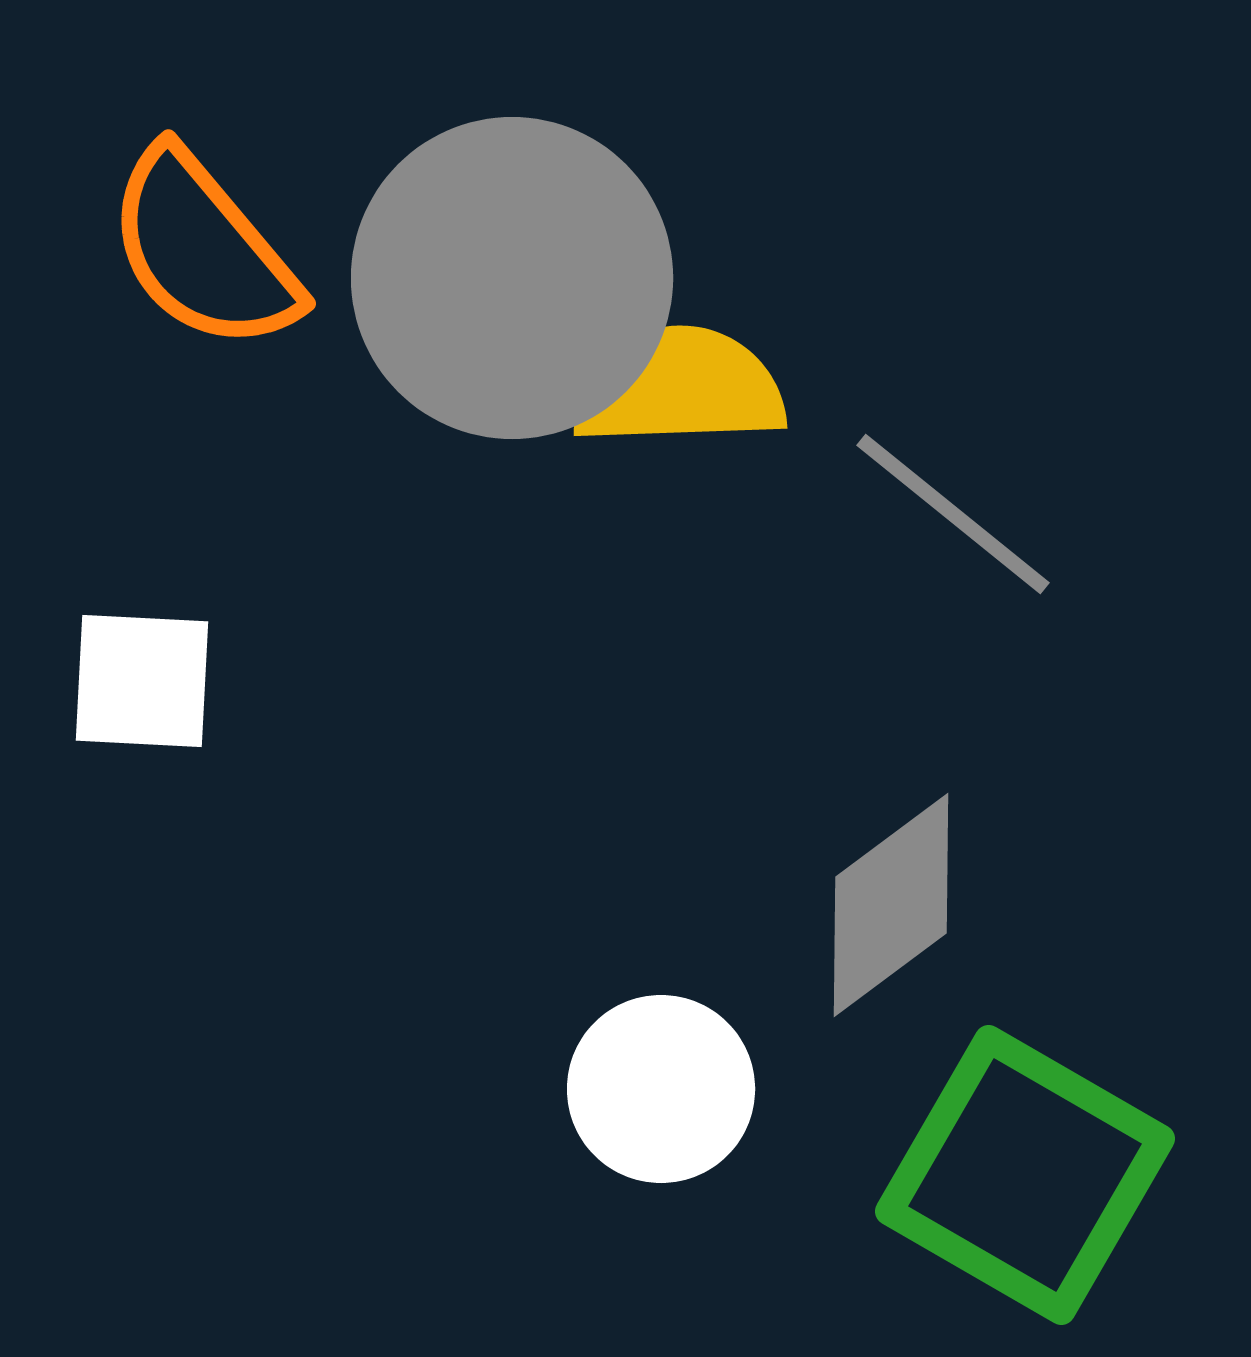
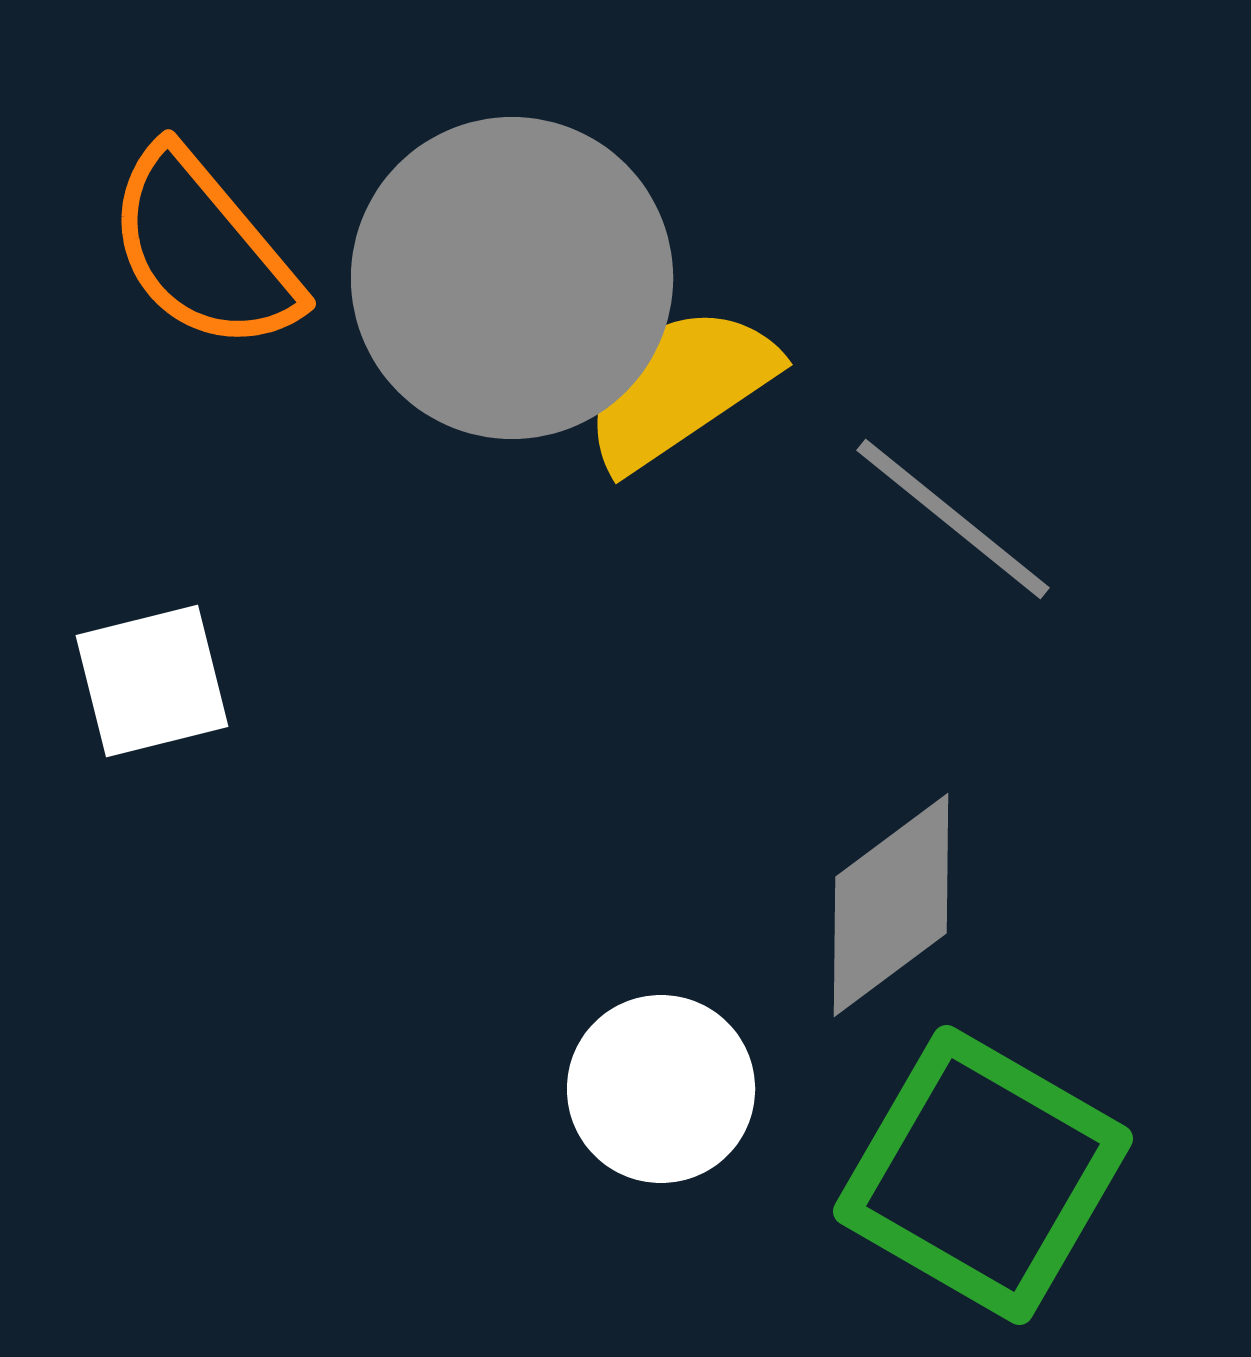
yellow semicircle: rotated 32 degrees counterclockwise
gray line: moved 5 px down
white square: moved 10 px right; rotated 17 degrees counterclockwise
green square: moved 42 px left
